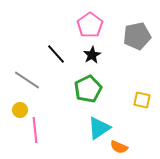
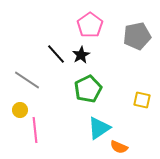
black star: moved 11 px left
